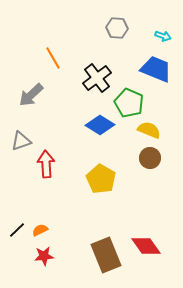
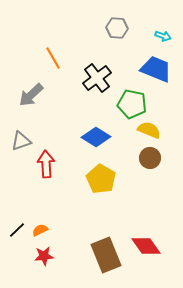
green pentagon: moved 3 px right, 1 px down; rotated 12 degrees counterclockwise
blue diamond: moved 4 px left, 12 px down
